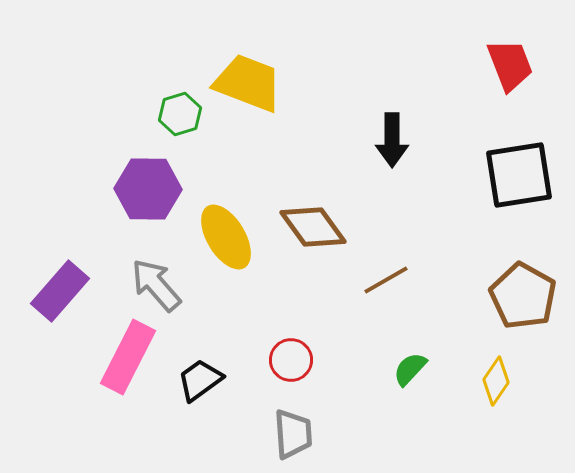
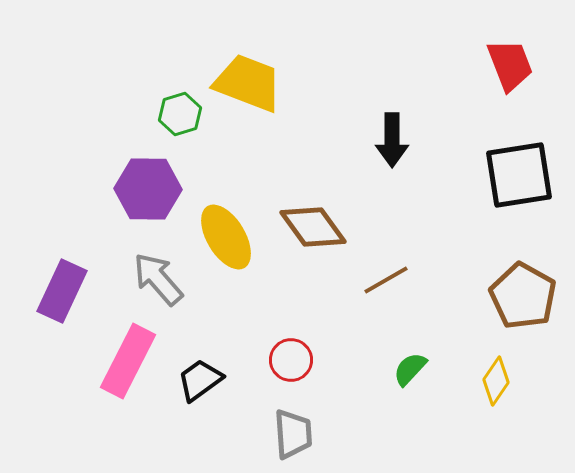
gray arrow: moved 2 px right, 6 px up
purple rectangle: moved 2 px right; rotated 16 degrees counterclockwise
pink rectangle: moved 4 px down
